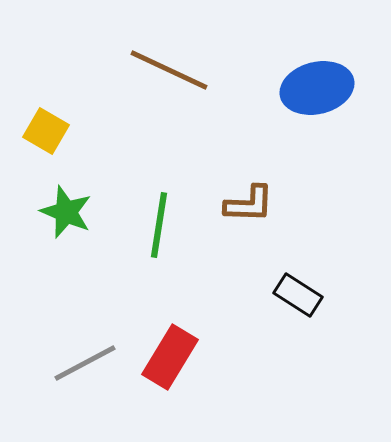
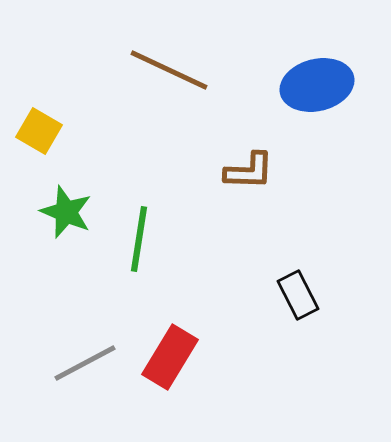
blue ellipse: moved 3 px up
yellow square: moved 7 px left
brown L-shape: moved 33 px up
green line: moved 20 px left, 14 px down
black rectangle: rotated 30 degrees clockwise
